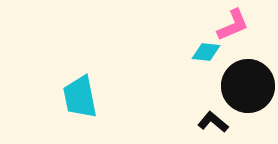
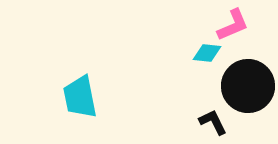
cyan diamond: moved 1 px right, 1 px down
black L-shape: rotated 24 degrees clockwise
